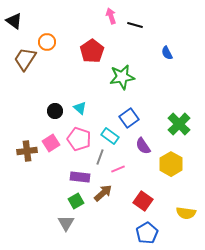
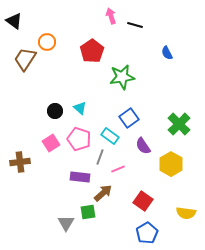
brown cross: moved 7 px left, 11 px down
green square: moved 12 px right, 11 px down; rotated 21 degrees clockwise
